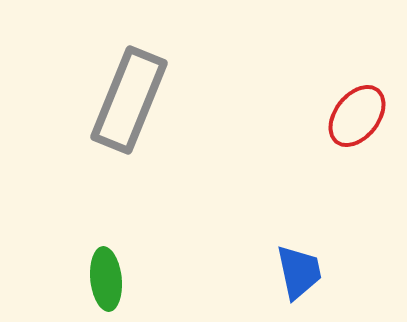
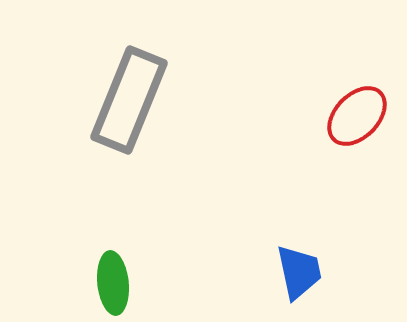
red ellipse: rotated 6 degrees clockwise
green ellipse: moved 7 px right, 4 px down
